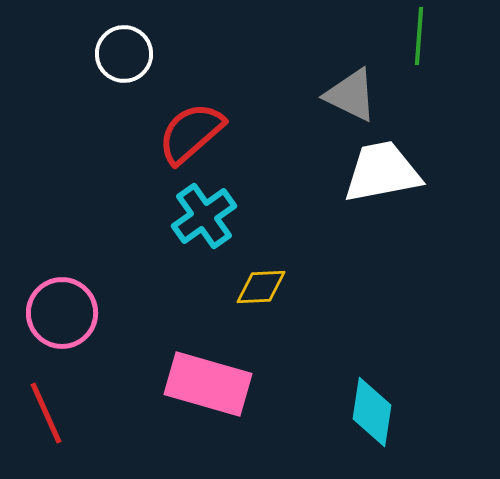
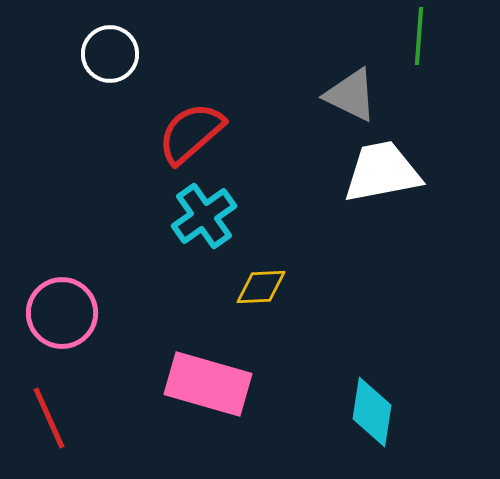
white circle: moved 14 px left
red line: moved 3 px right, 5 px down
